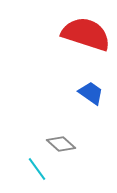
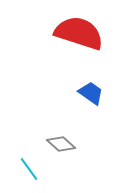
red semicircle: moved 7 px left, 1 px up
cyan line: moved 8 px left
